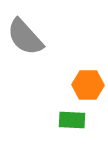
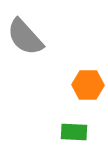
green rectangle: moved 2 px right, 12 px down
